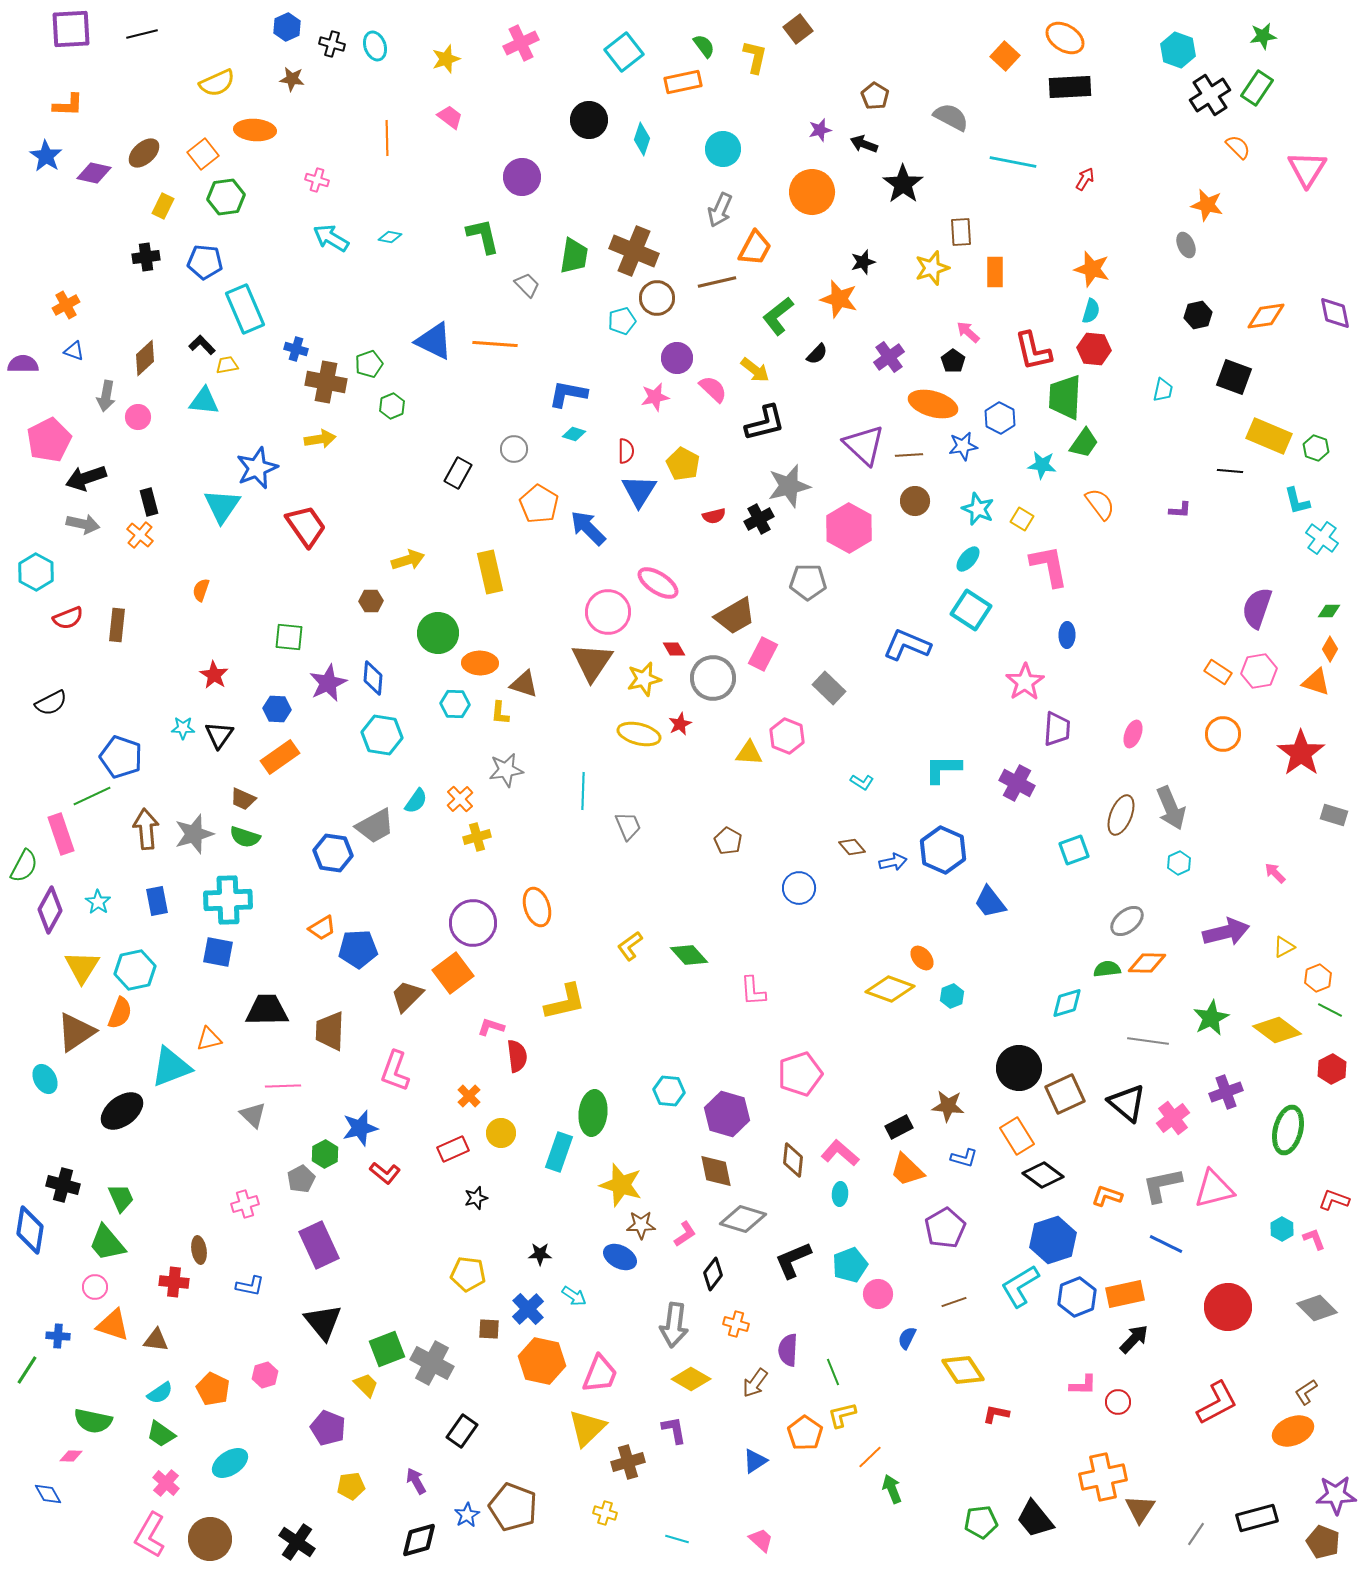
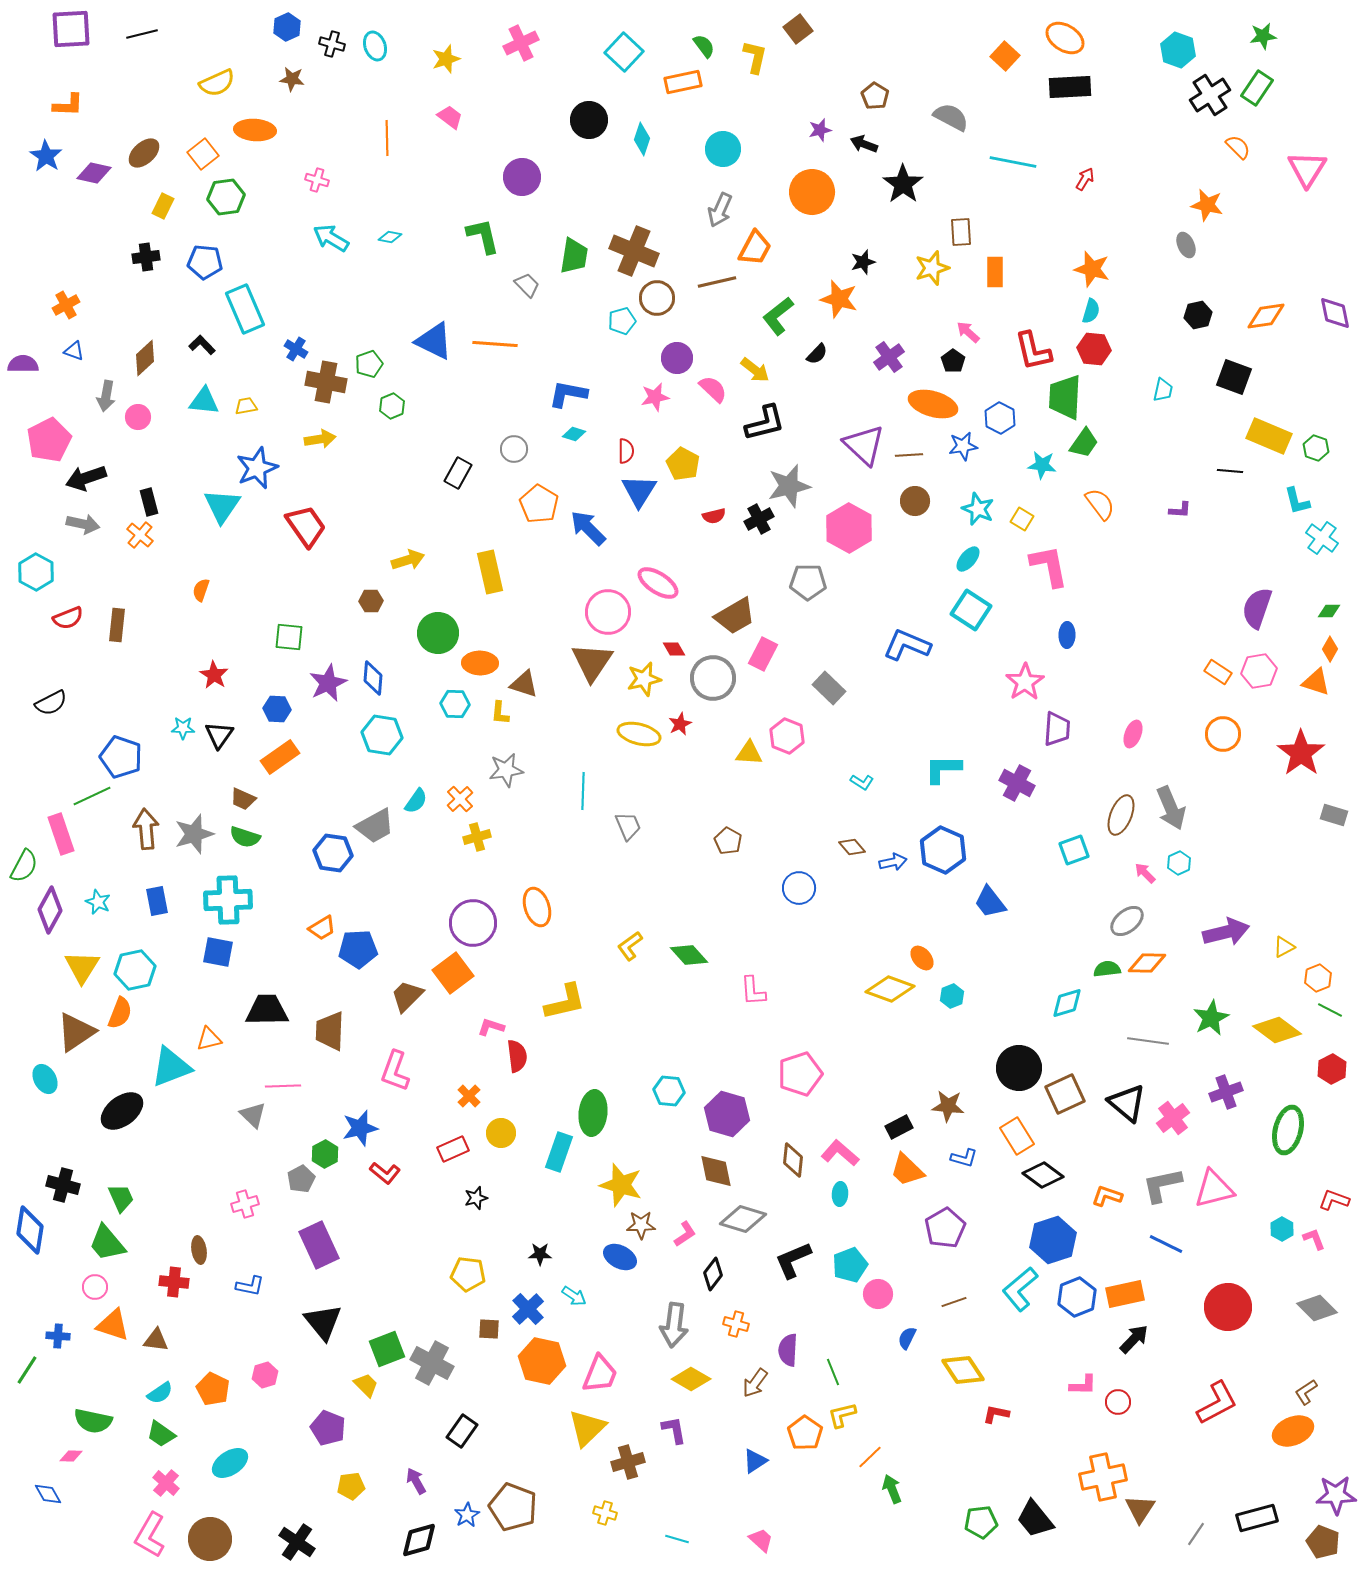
cyan square at (624, 52): rotated 9 degrees counterclockwise
blue cross at (296, 349): rotated 15 degrees clockwise
yellow trapezoid at (227, 365): moved 19 px right, 41 px down
pink arrow at (1275, 873): moved 130 px left
cyan star at (98, 902): rotated 10 degrees counterclockwise
cyan L-shape at (1020, 1286): moved 3 px down; rotated 9 degrees counterclockwise
